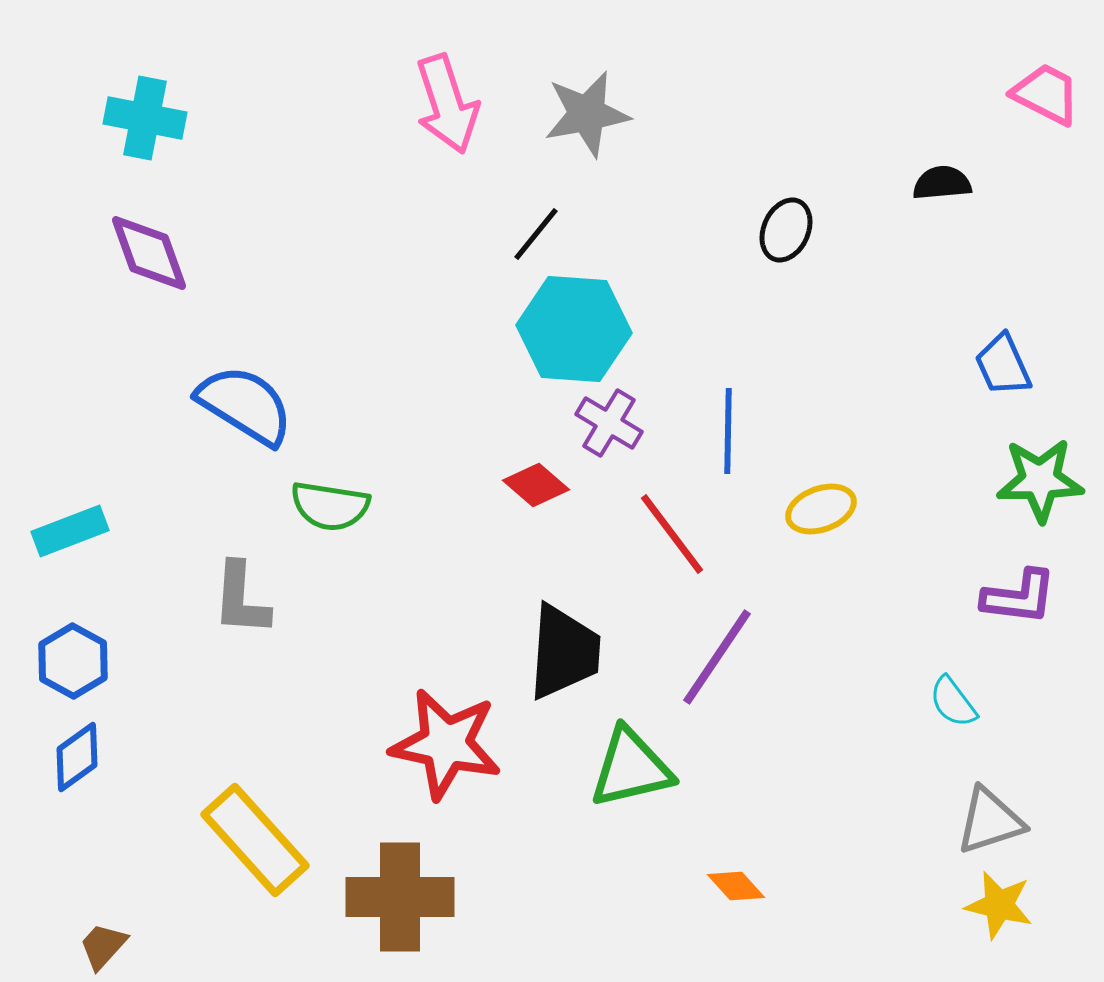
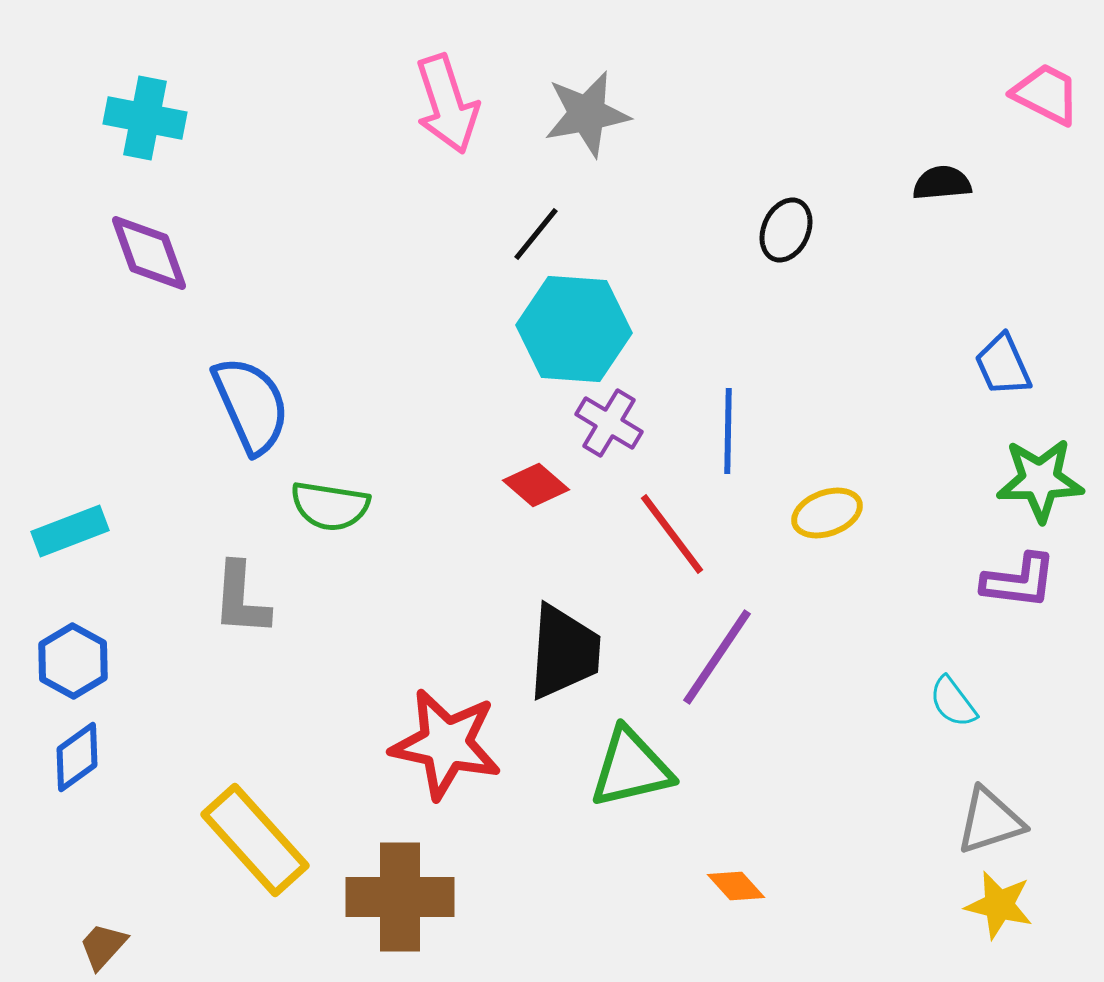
blue semicircle: moved 6 px right; rotated 34 degrees clockwise
yellow ellipse: moved 6 px right, 4 px down
purple L-shape: moved 16 px up
